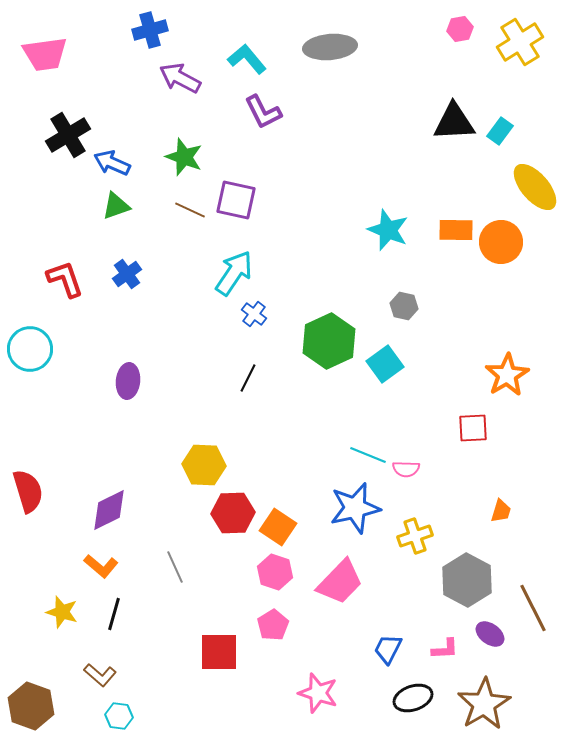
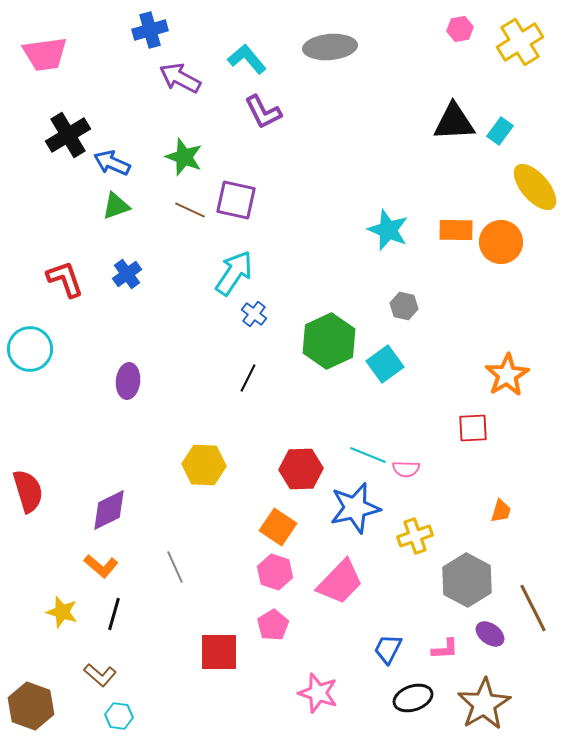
red hexagon at (233, 513): moved 68 px right, 44 px up
